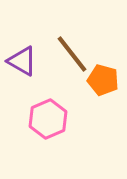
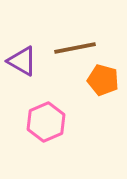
brown line: moved 3 px right, 6 px up; rotated 63 degrees counterclockwise
pink hexagon: moved 2 px left, 3 px down
